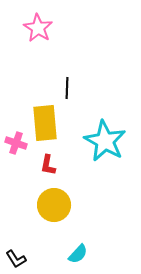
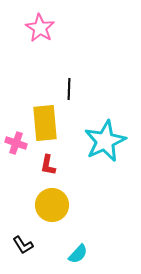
pink star: moved 2 px right
black line: moved 2 px right, 1 px down
cyan star: rotated 18 degrees clockwise
yellow circle: moved 2 px left
black L-shape: moved 7 px right, 14 px up
